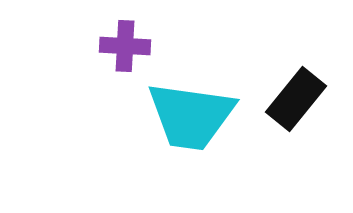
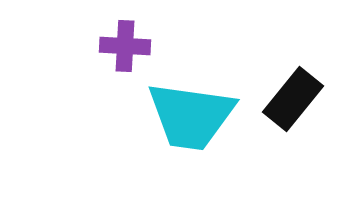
black rectangle: moved 3 px left
